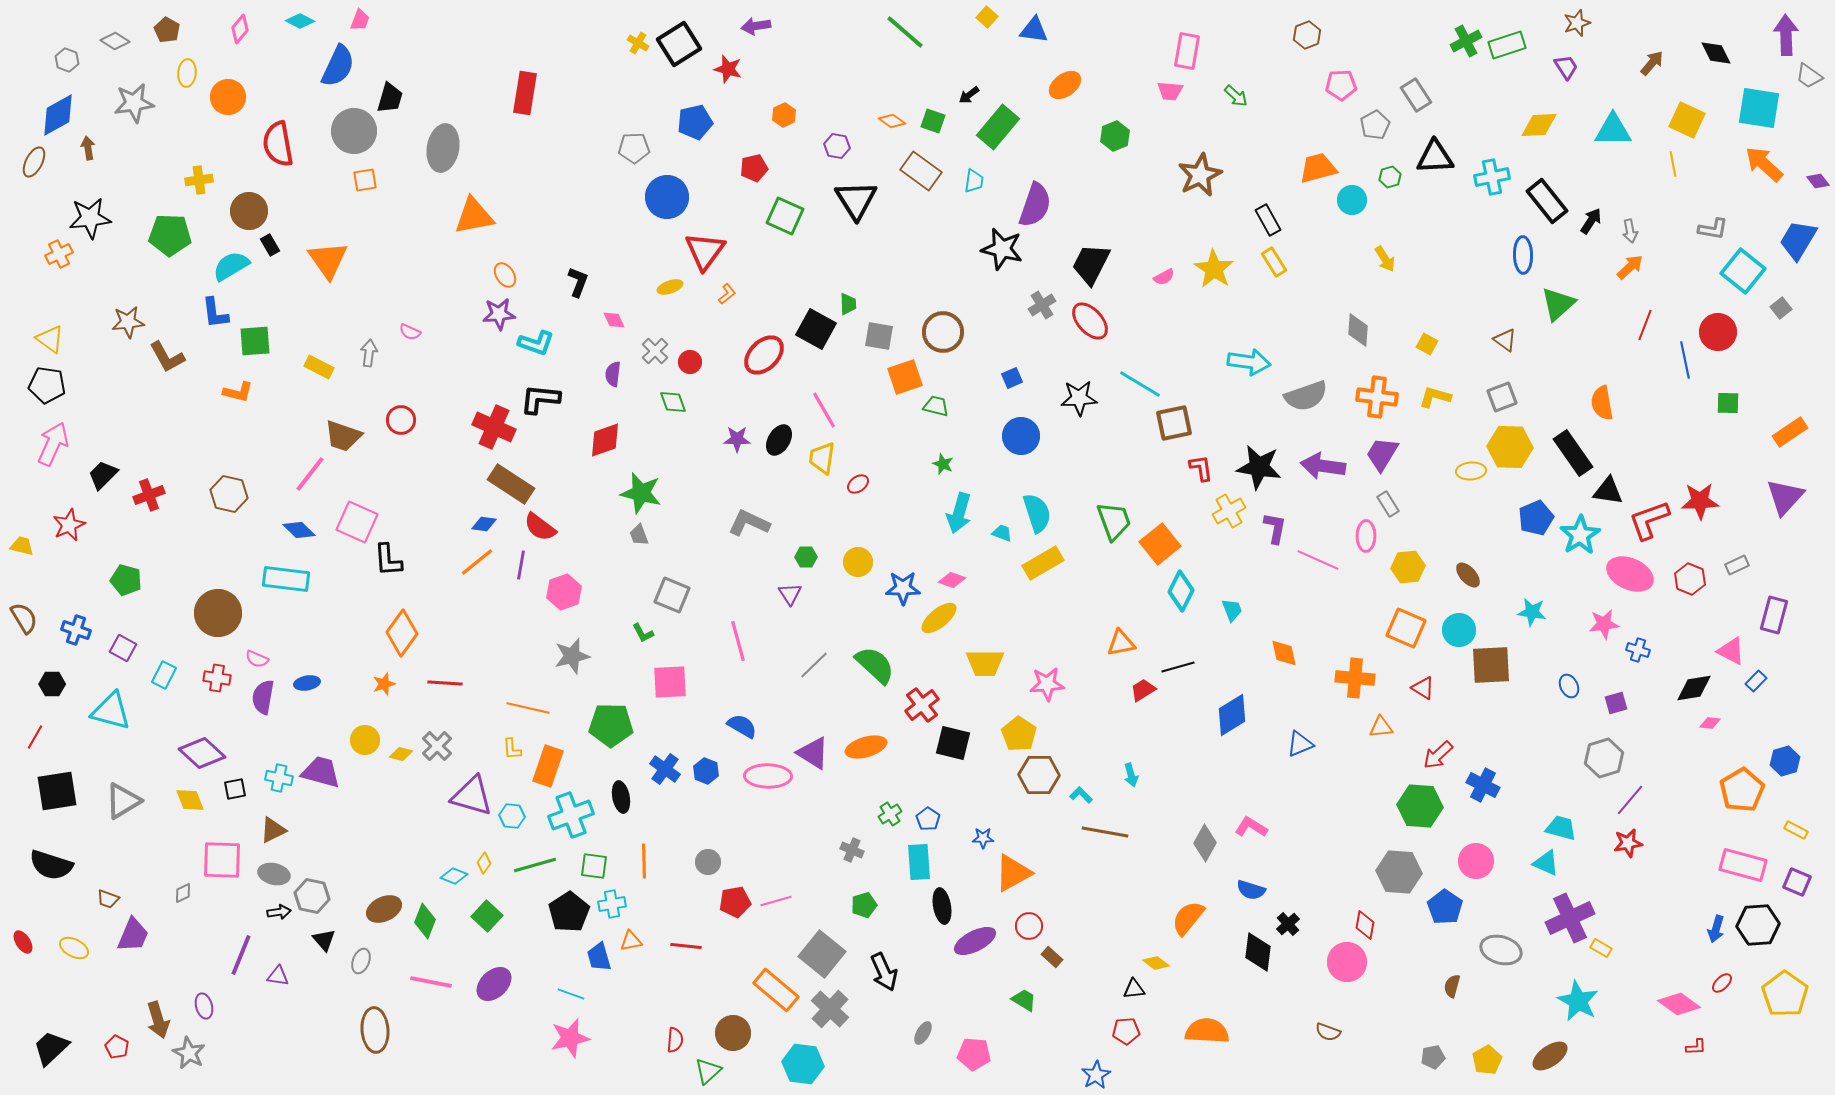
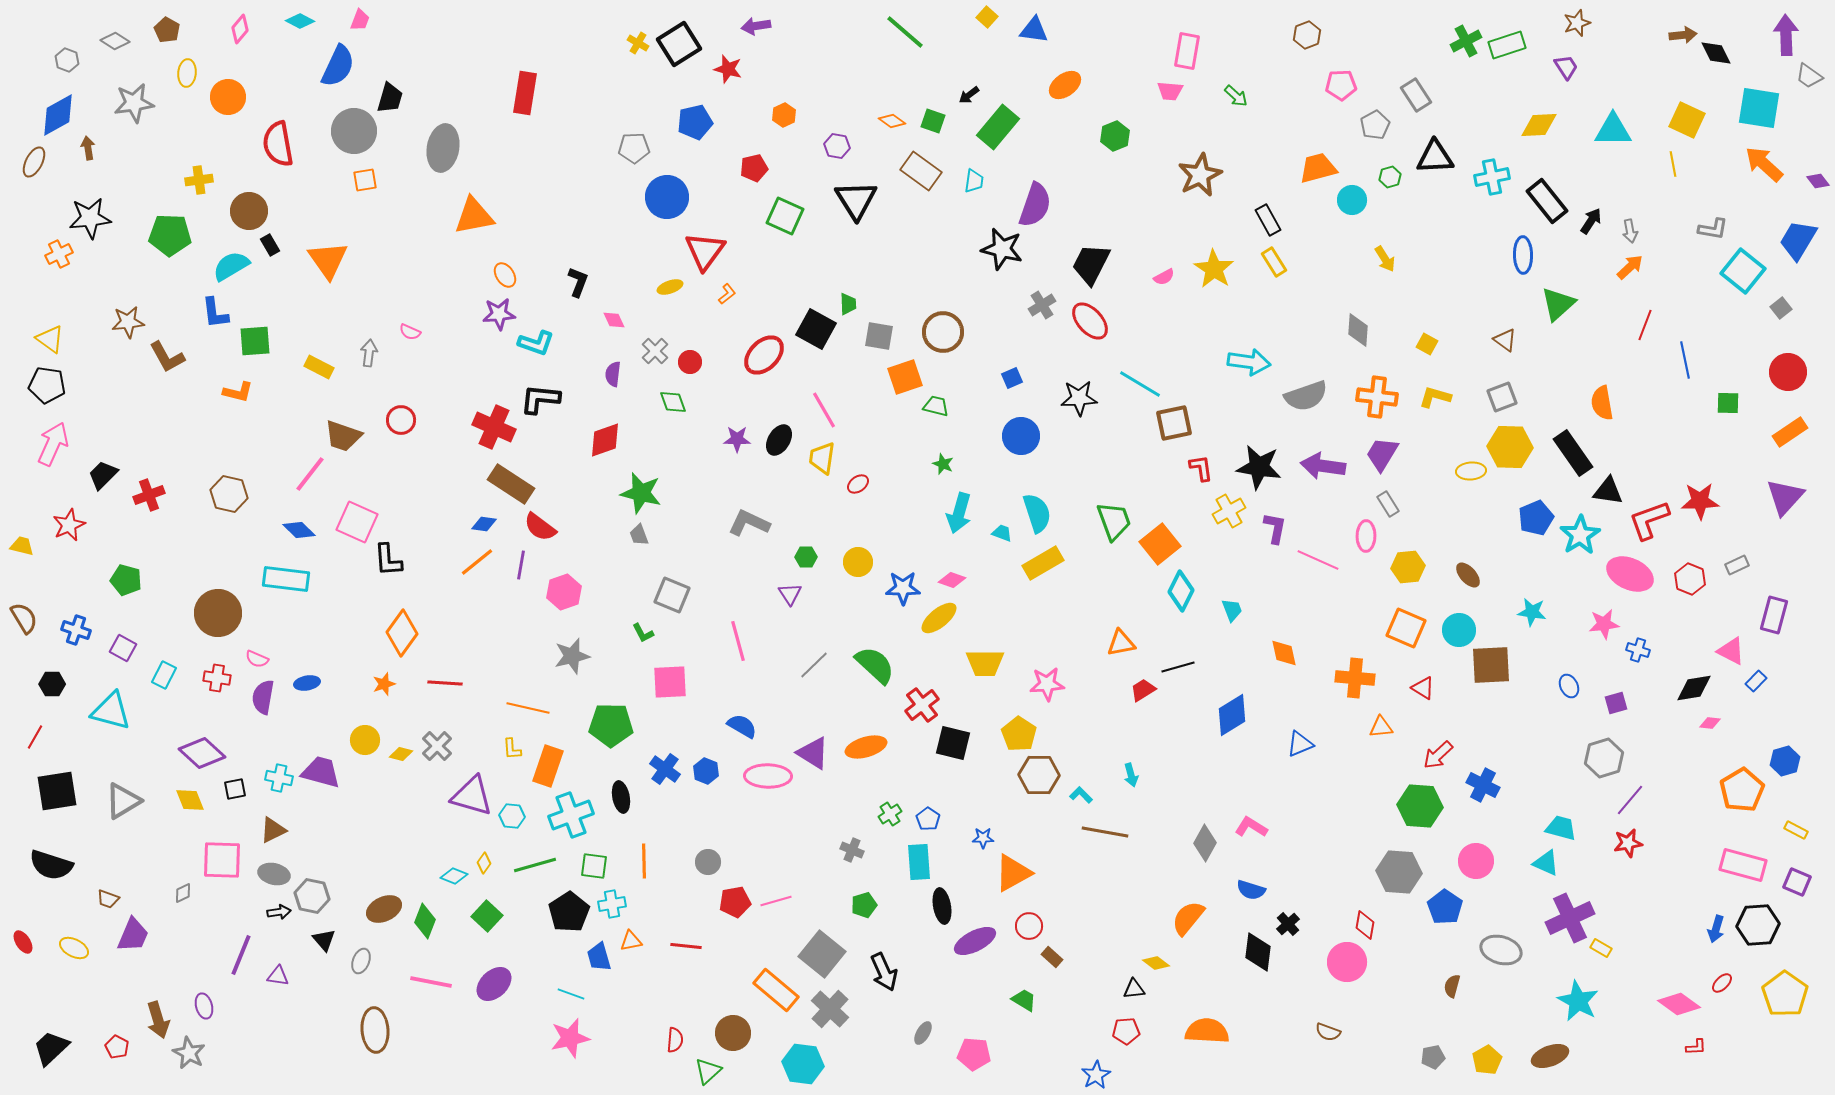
brown arrow at (1652, 63): moved 31 px right, 28 px up; rotated 44 degrees clockwise
red circle at (1718, 332): moved 70 px right, 40 px down
brown ellipse at (1550, 1056): rotated 15 degrees clockwise
